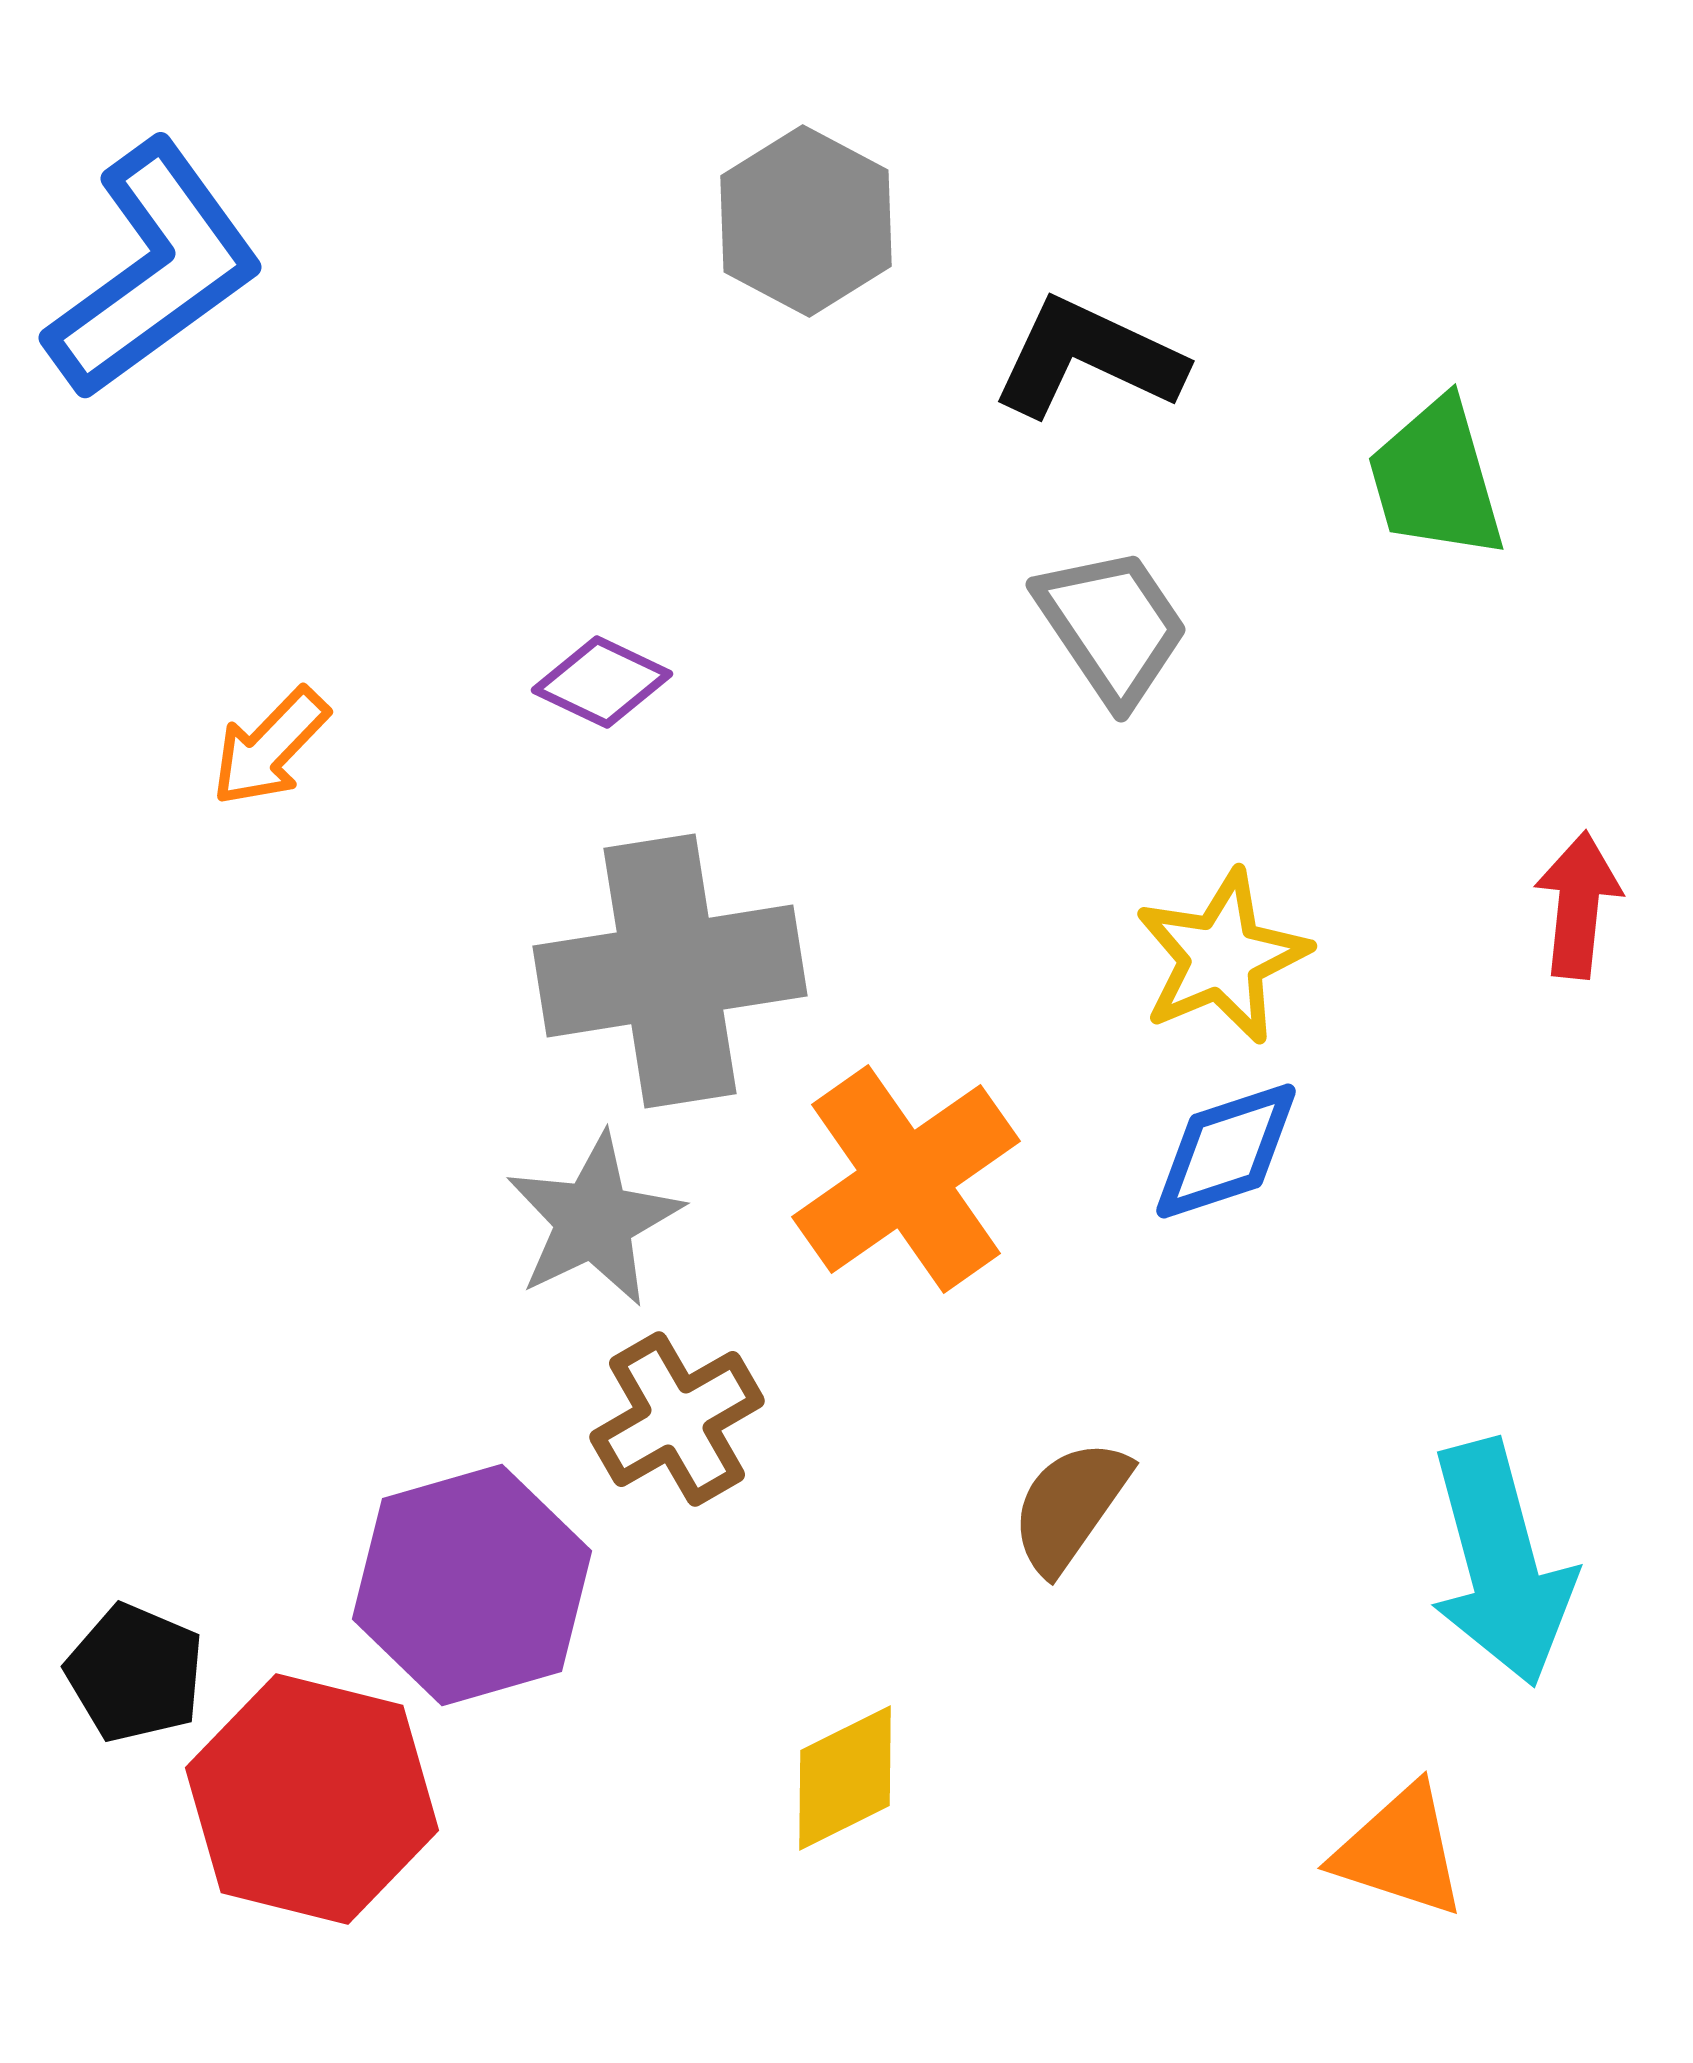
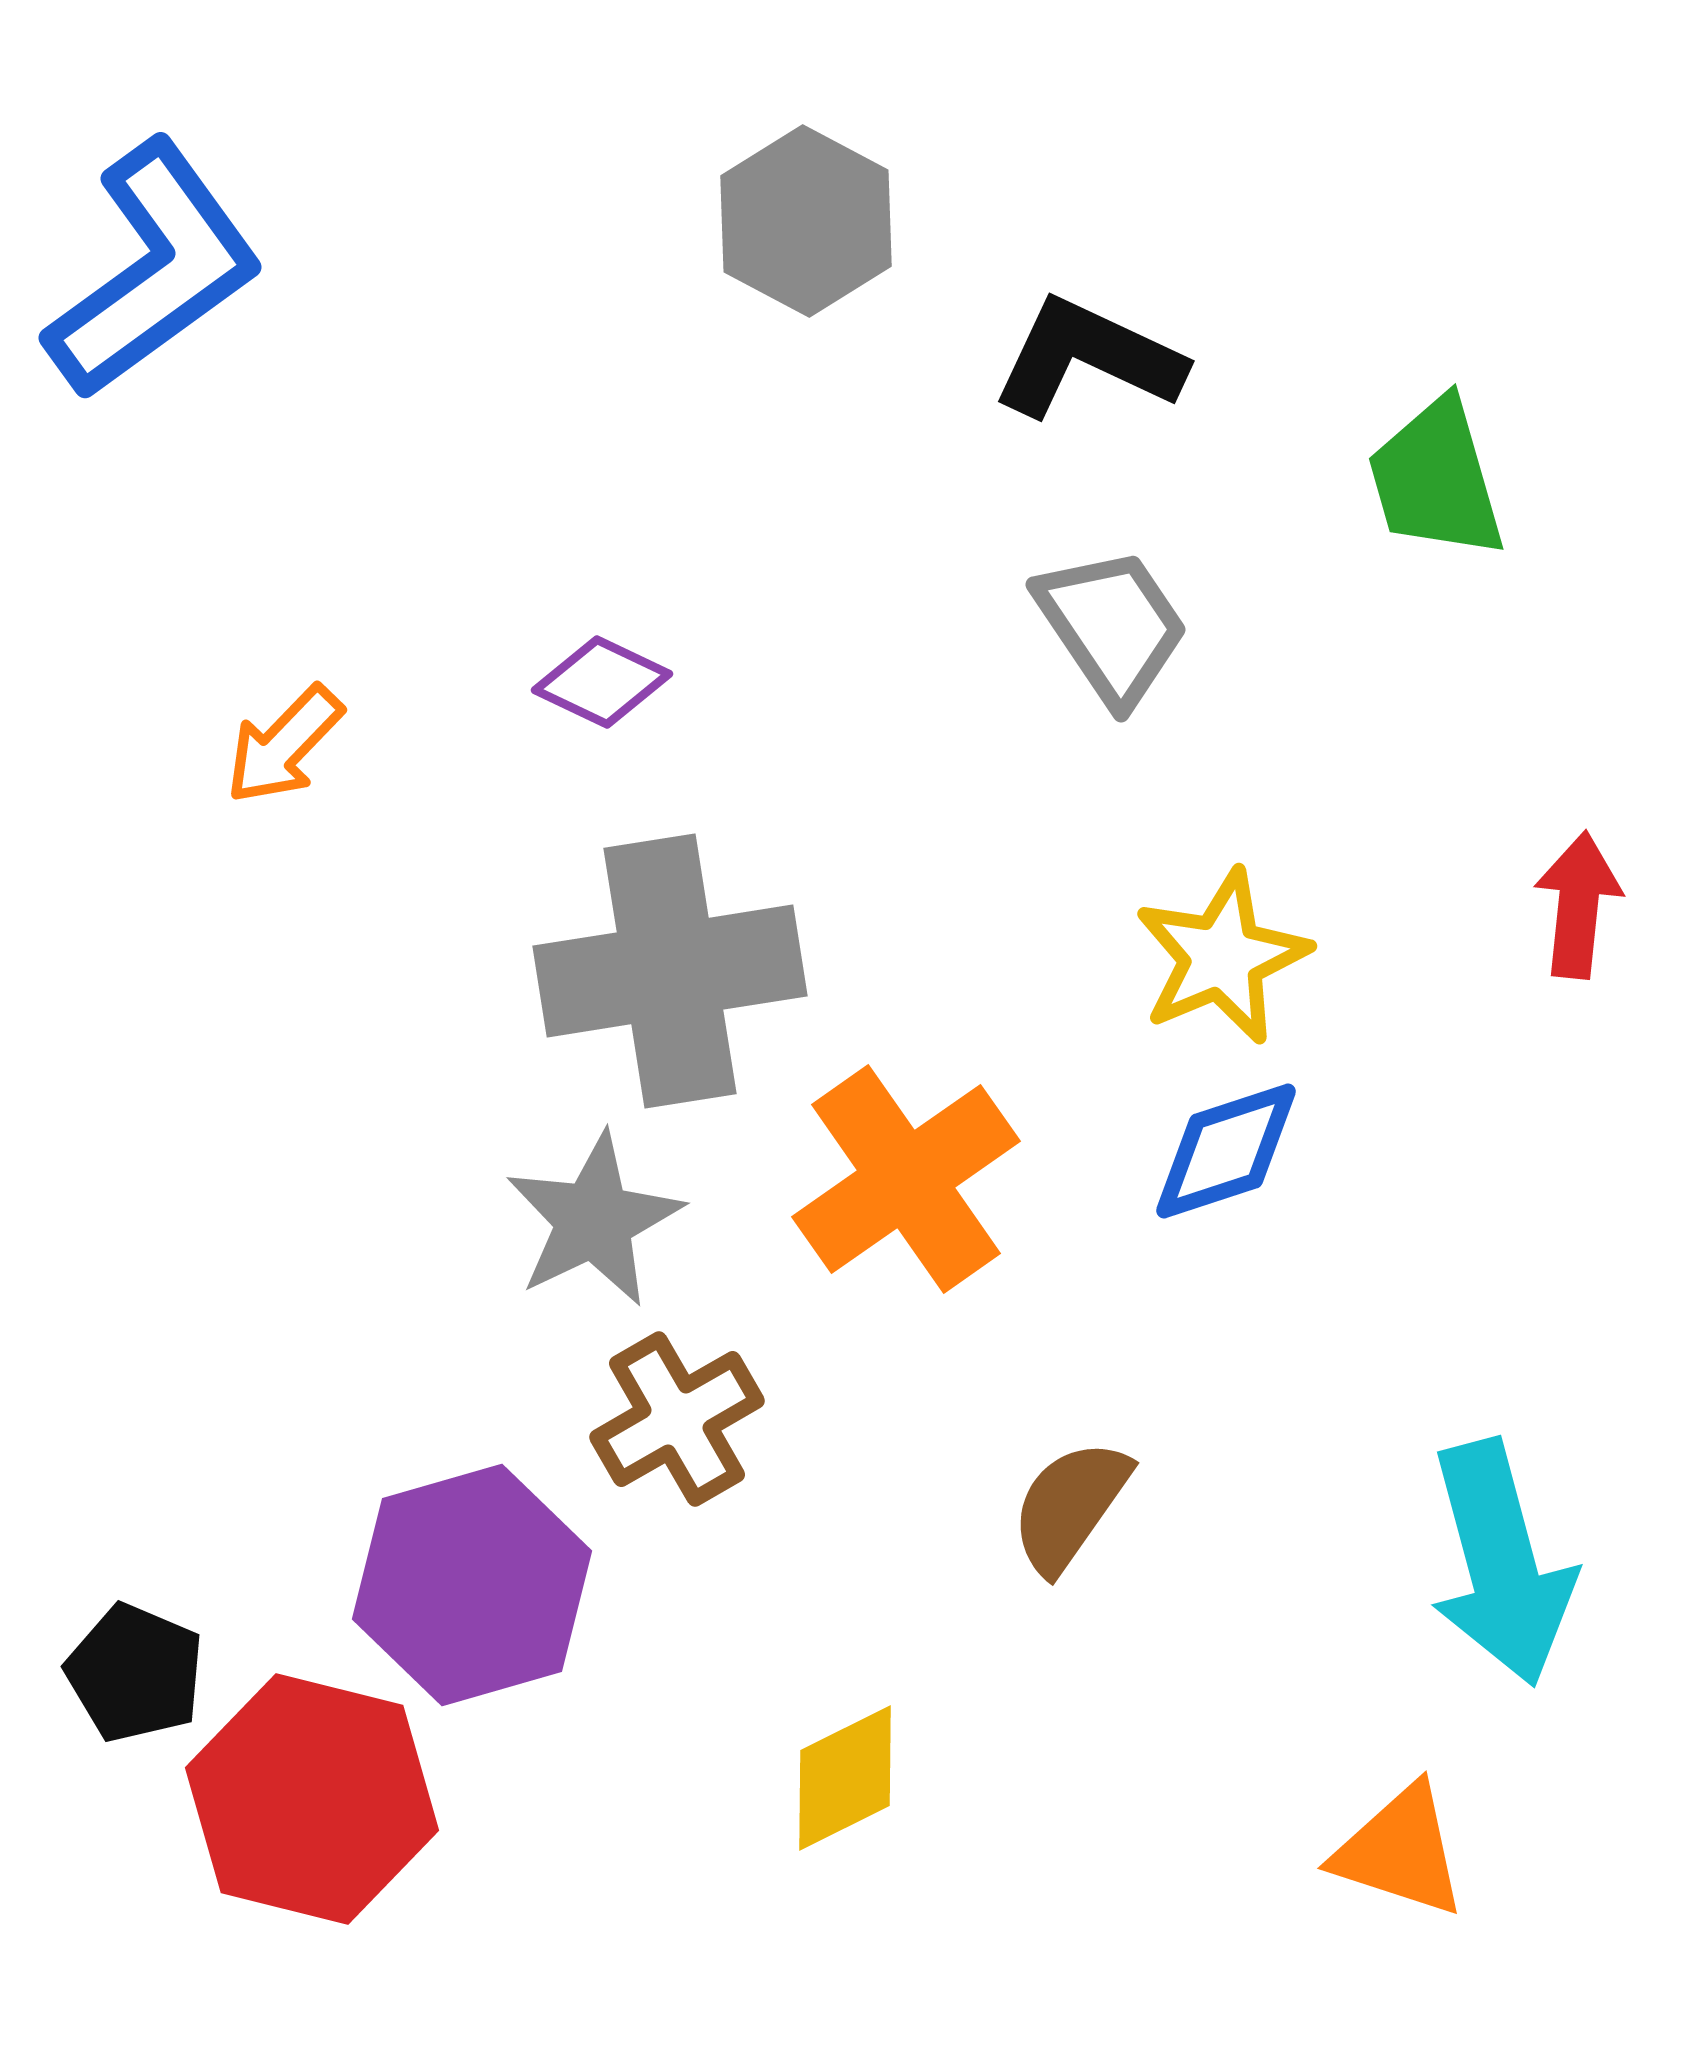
orange arrow: moved 14 px right, 2 px up
